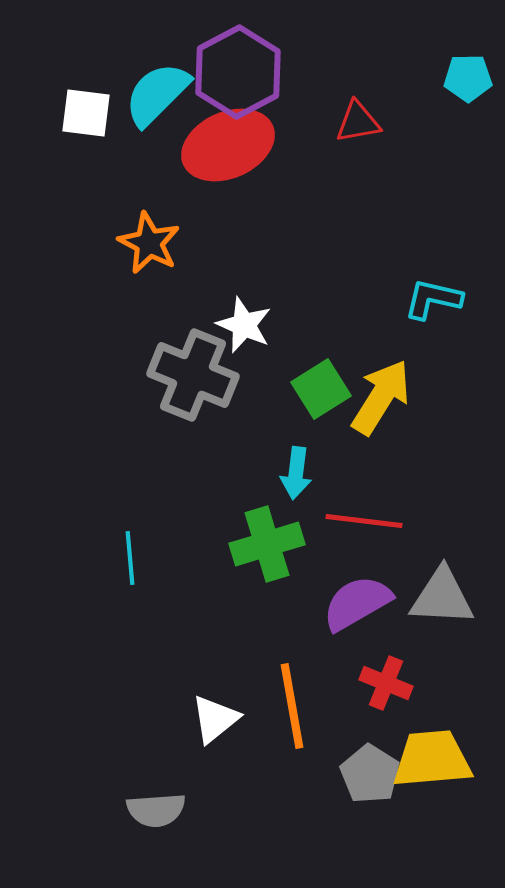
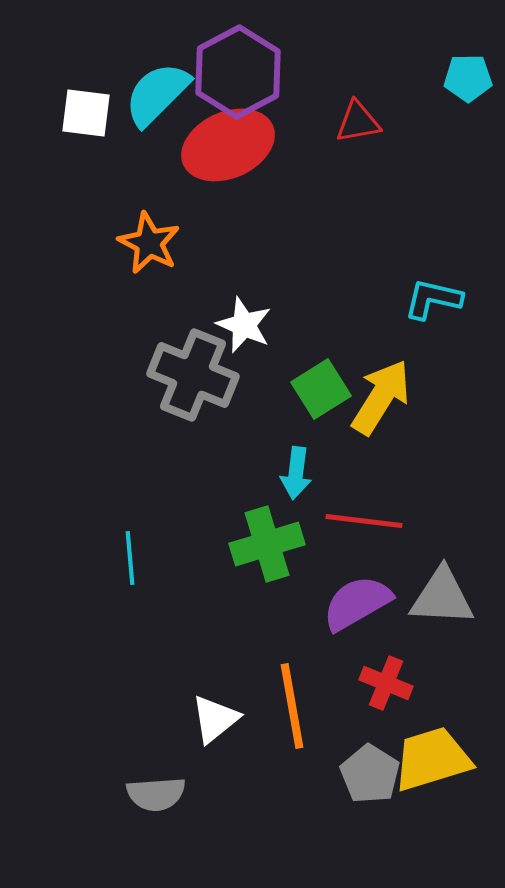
yellow trapezoid: rotated 12 degrees counterclockwise
gray semicircle: moved 16 px up
